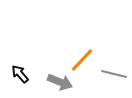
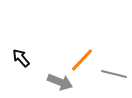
black arrow: moved 1 px right, 16 px up
